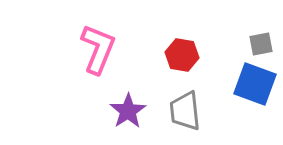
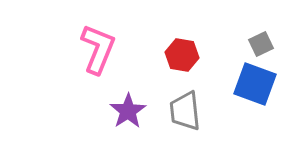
gray square: rotated 15 degrees counterclockwise
